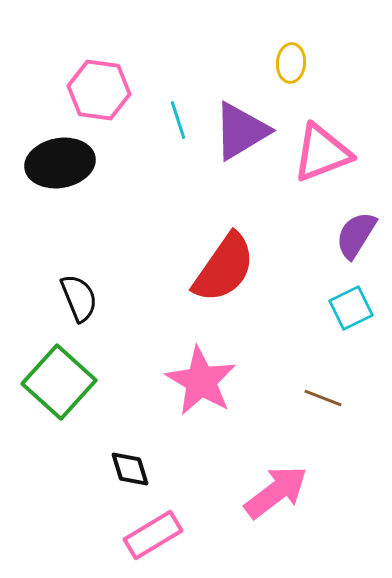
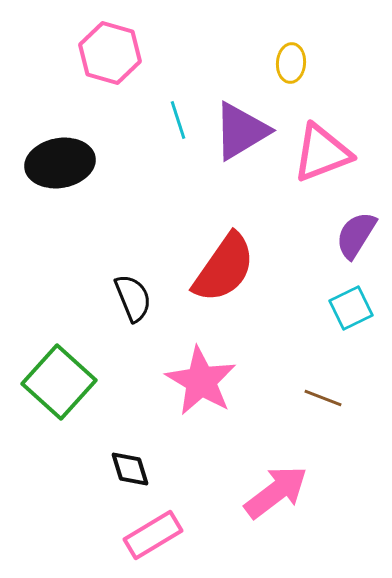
pink hexagon: moved 11 px right, 37 px up; rotated 8 degrees clockwise
black semicircle: moved 54 px right
